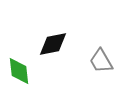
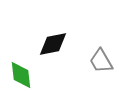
green diamond: moved 2 px right, 4 px down
